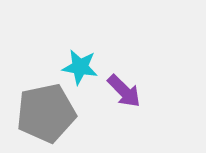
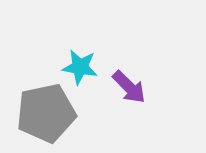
purple arrow: moved 5 px right, 4 px up
